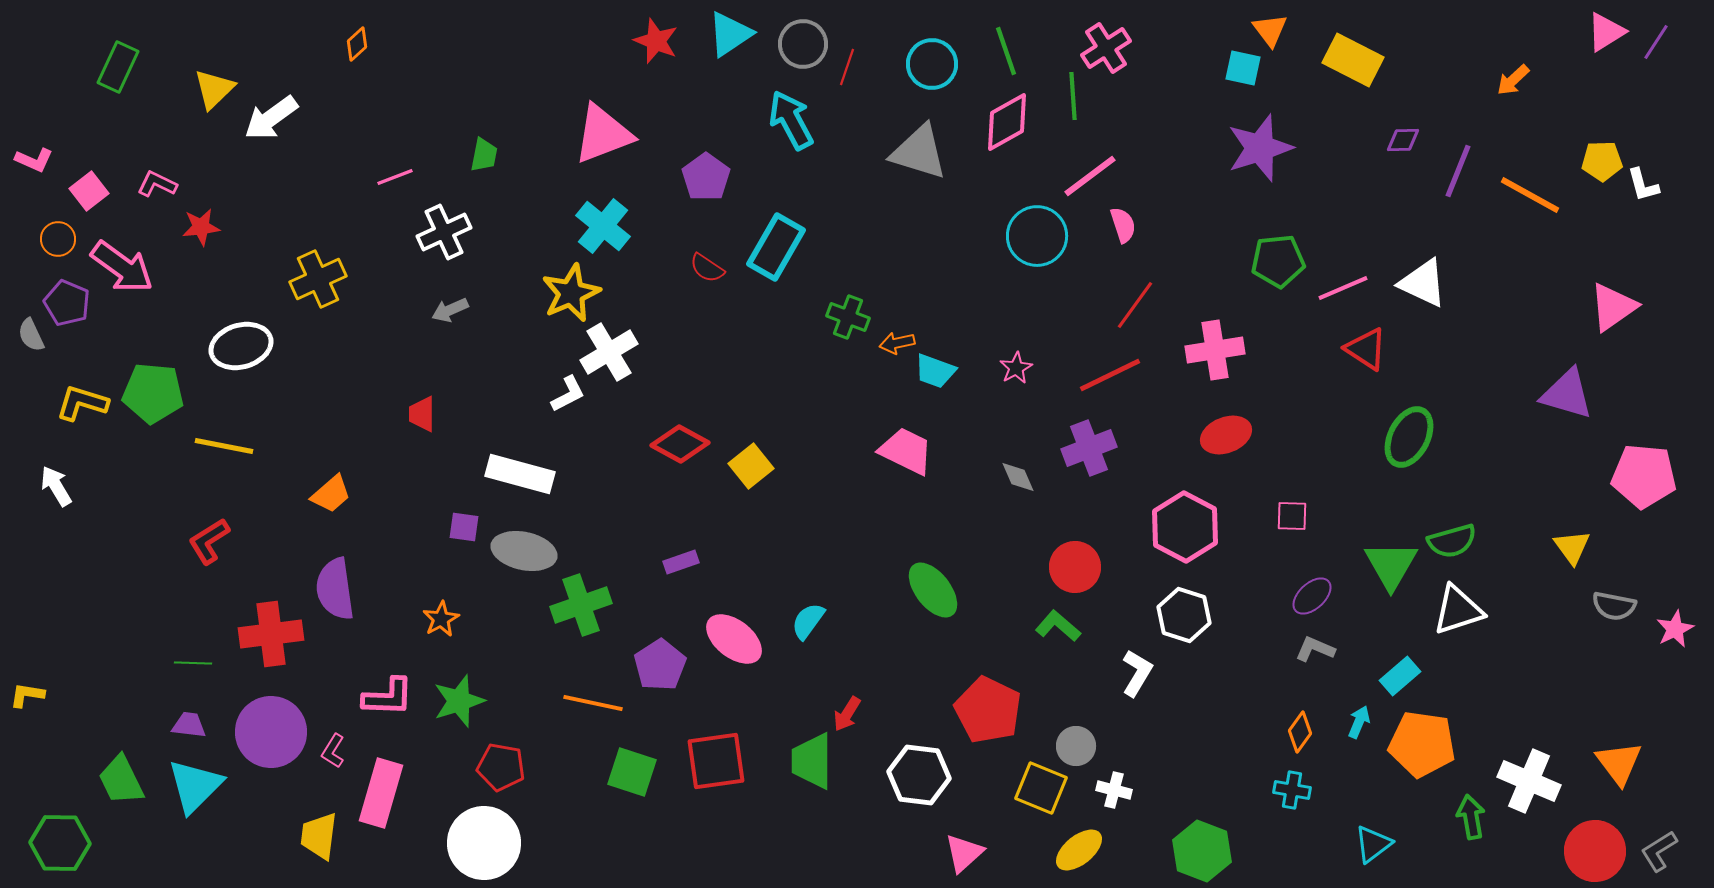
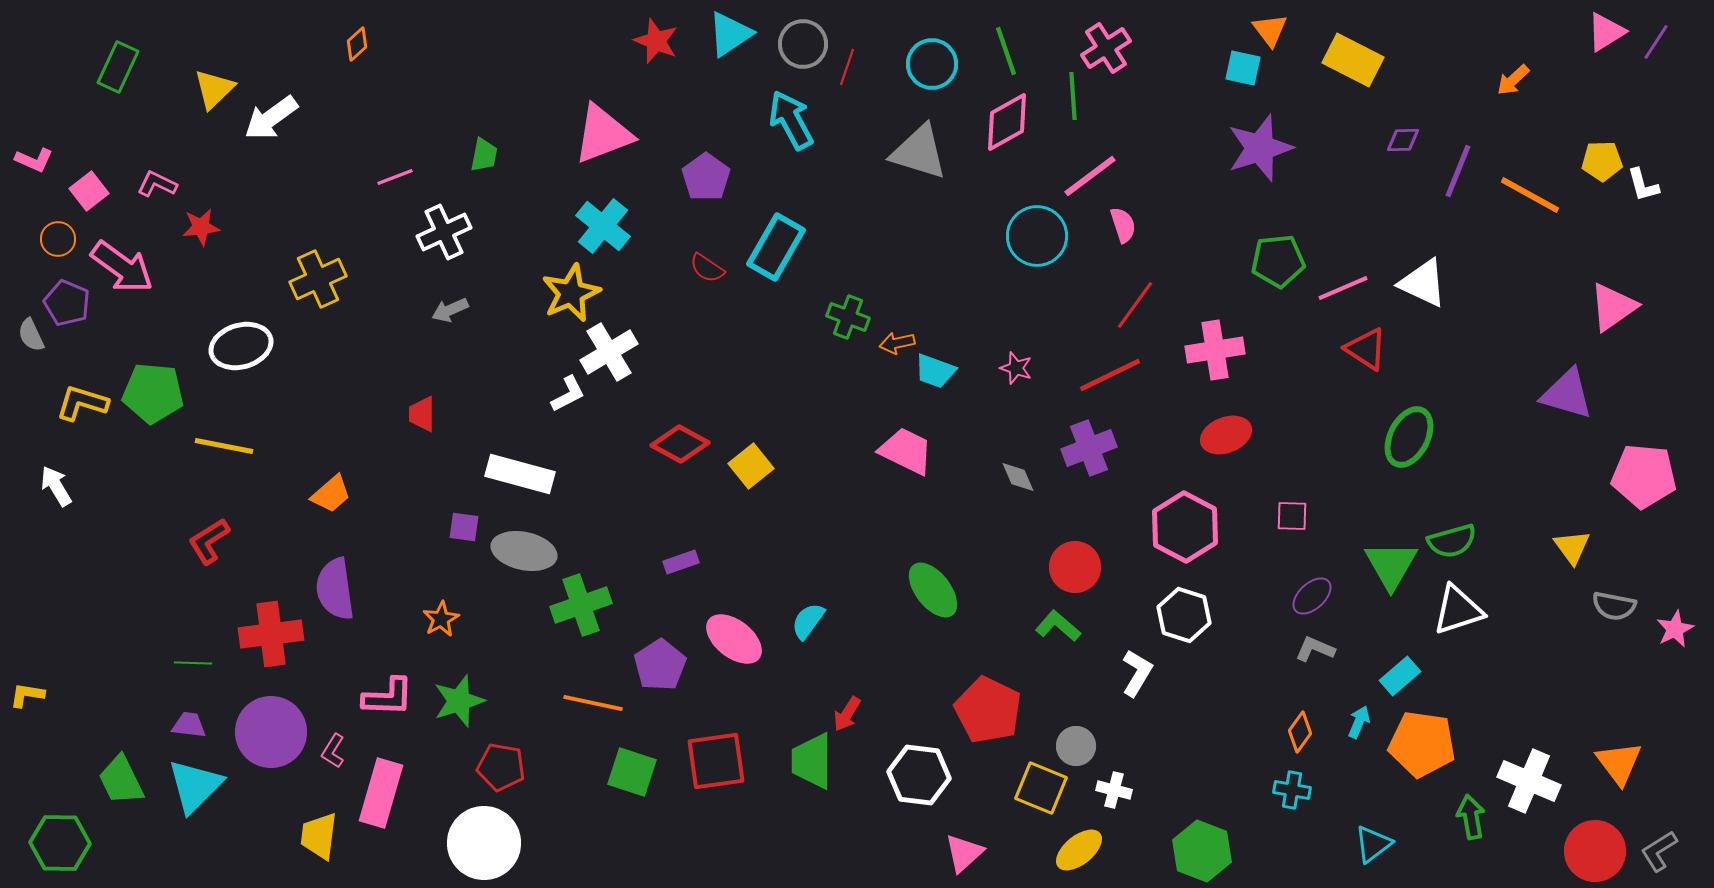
pink star at (1016, 368): rotated 24 degrees counterclockwise
